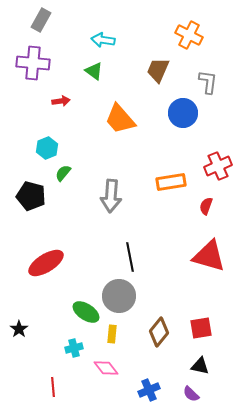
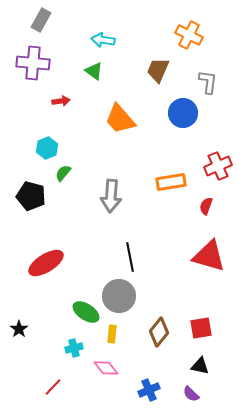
red line: rotated 48 degrees clockwise
